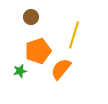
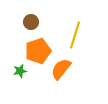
brown circle: moved 5 px down
yellow line: moved 1 px right
